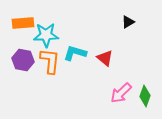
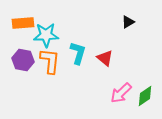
cyan L-shape: moved 3 px right; rotated 90 degrees clockwise
green diamond: rotated 35 degrees clockwise
